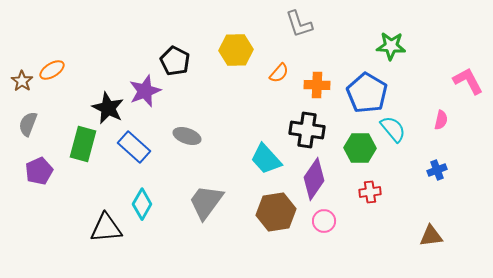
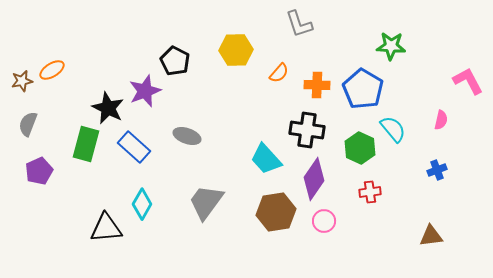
brown star: rotated 25 degrees clockwise
blue pentagon: moved 4 px left, 4 px up
green rectangle: moved 3 px right
green hexagon: rotated 24 degrees clockwise
